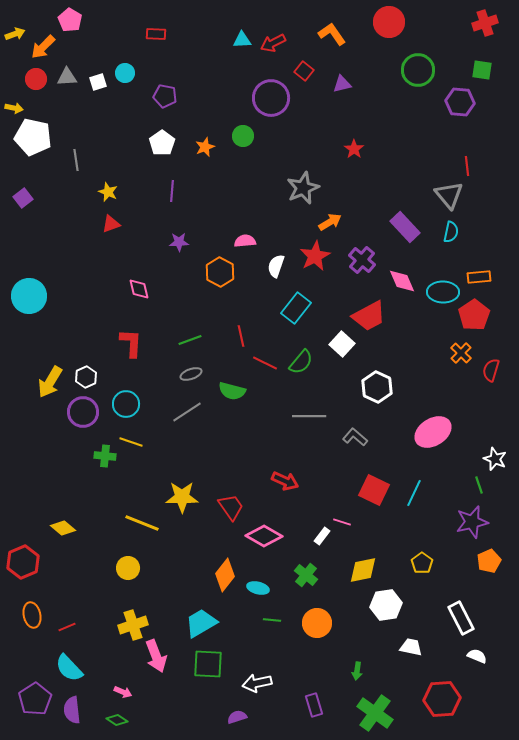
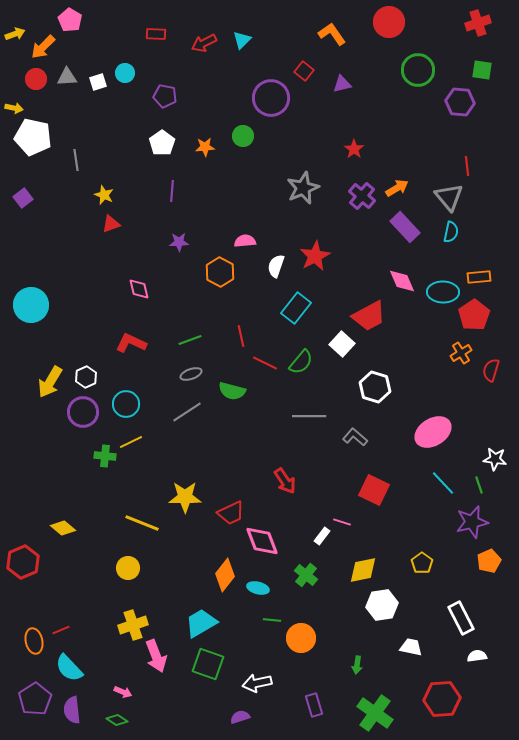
red cross at (485, 23): moved 7 px left
cyan triangle at (242, 40): rotated 42 degrees counterclockwise
red arrow at (273, 43): moved 69 px left
orange star at (205, 147): rotated 18 degrees clockwise
yellow star at (108, 192): moved 4 px left, 3 px down
gray triangle at (449, 195): moved 2 px down
orange arrow at (330, 222): moved 67 px right, 34 px up
purple cross at (362, 260): moved 64 px up
cyan circle at (29, 296): moved 2 px right, 9 px down
red L-shape at (131, 343): rotated 68 degrees counterclockwise
orange cross at (461, 353): rotated 15 degrees clockwise
white hexagon at (377, 387): moved 2 px left; rotated 8 degrees counterclockwise
yellow line at (131, 442): rotated 45 degrees counterclockwise
white star at (495, 459): rotated 15 degrees counterclockwise
red arrow at (285, 481): rotated 32 degrees clockwise
cyan line at (414, 493): moved 29 px right, 10 px up; rotated 68 degrees counterclockwise
yellow star at (182, 497): moved 3 px right
red trapezoid at (231, 507): moved 6 px down; rotated 100 degrees clockwise
pink diamond at (264, 536): moved 2 px left, 5 px down; rotated 39 degrees clockwise
white hexagon at (386, 605): moved 4 px left
orange ellipse at (32, 615): moved 2 px right, 26 px down
orange circle at (317, 623): moved 16 px left, 15 px down
red line at (67, 627): moved 6 px left, 3 px down
white semicircle at (477, 656): rotated 30 degrees counterclockwise
green square at (208, 664): rotated 16 degrees clockwise
green arrow at (357, 671): moved 6 px up
purple semicircle at (237, 717): moved 3 px right
